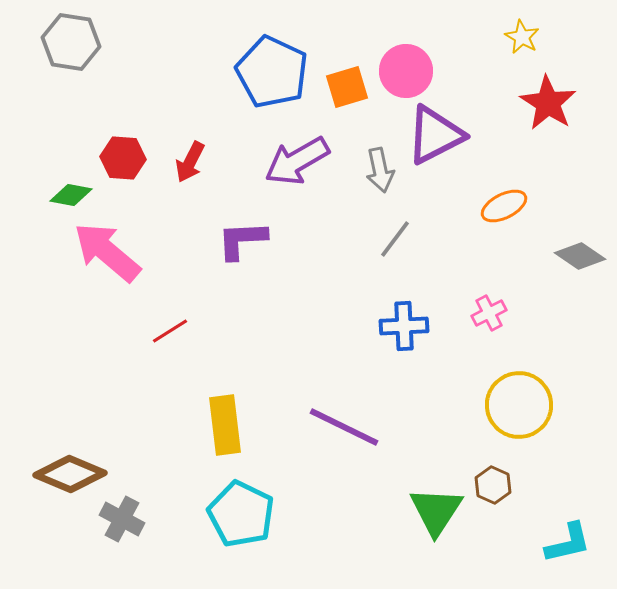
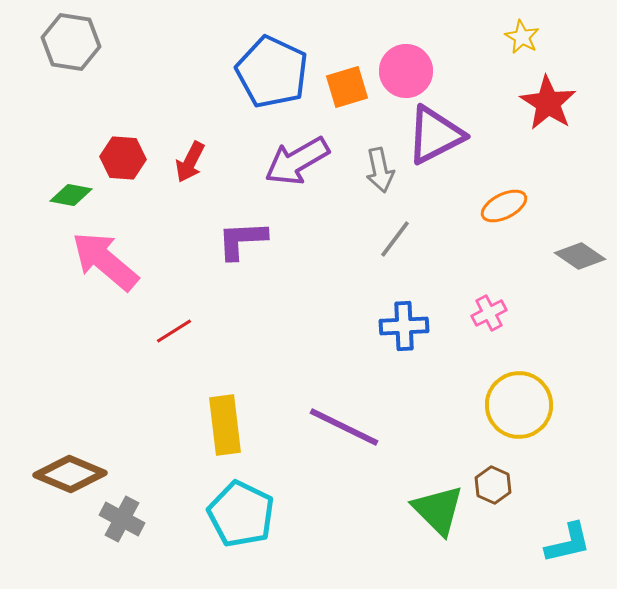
pink arrow: moved 2 px left, 9 px down
red line: moved 4 px right
green triangle: moved 2 px right, 1 px up; rotated 18 degrees counterclockwise
